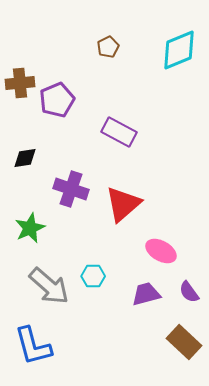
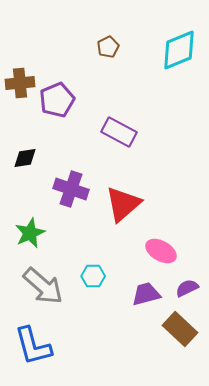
green star: moved 5 px down
gray arrow: moved 6 px left
purple semicircle: moved 2 px left, 4 px up; rotated 100 degrees clockwise
brown rectangle: moved 4 px left, 13 px up
